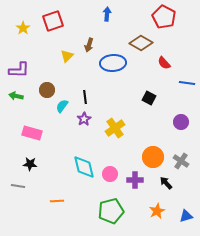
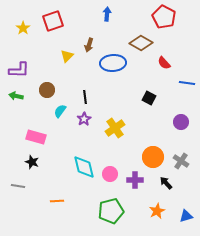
cyan semicircle: moved 2 px left, 5 px down
pink rectangle: moved 4 px right, 4 px down
black star: moved 2 px right, 2 px up; rotated 16 degrees clockwise
